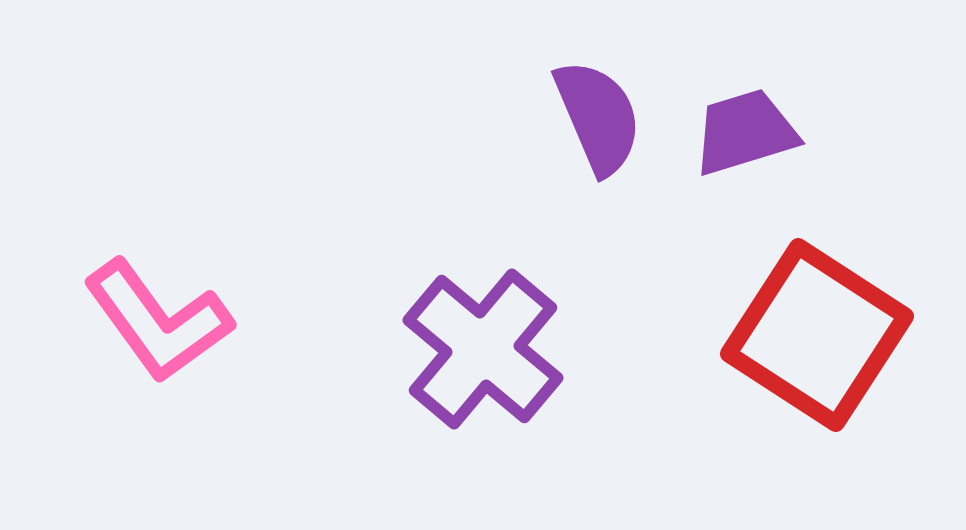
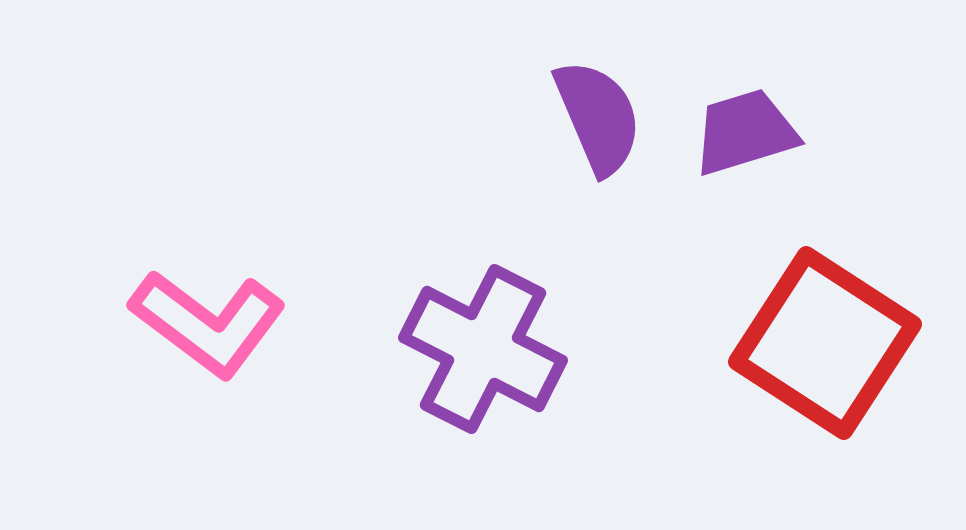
pink L-shape: moved 50 px right, 2 px down; rotated 17 degrees counterclockwise
red square: moved 8 px right, 8 px down
purple cross: rotated 13 degrees counterclockwise
